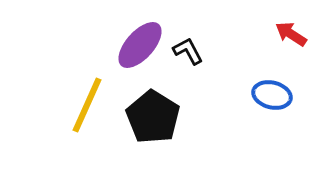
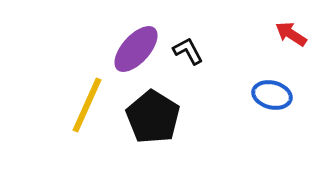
purple ellipse: moved 4 px left, 4 px down
